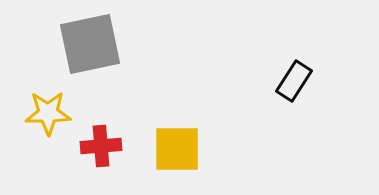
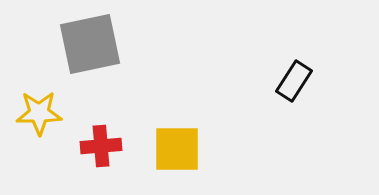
yellow star: moved 9 px left
